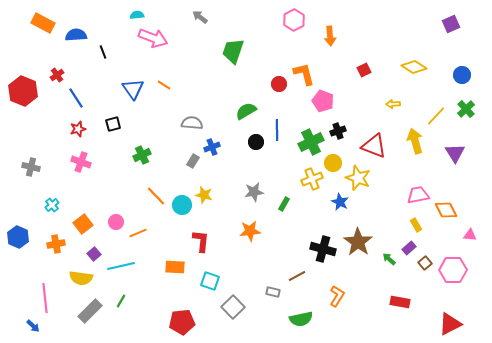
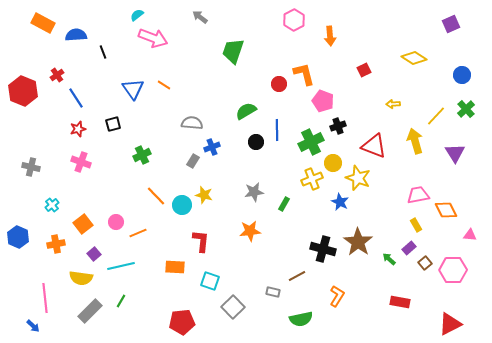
cyan semicircle at (137, 15): rotated 32 degrees counterclockwise
yellow diamond at (414, 67): moved 9 px up
black cross at (338, 131): moved 5 px up
